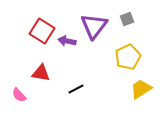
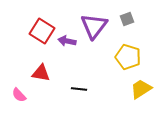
yellow pentagon: rotated 30 degrees counterclockwise
black line: moved 3 px right; rotated 35 degrees clockwise
